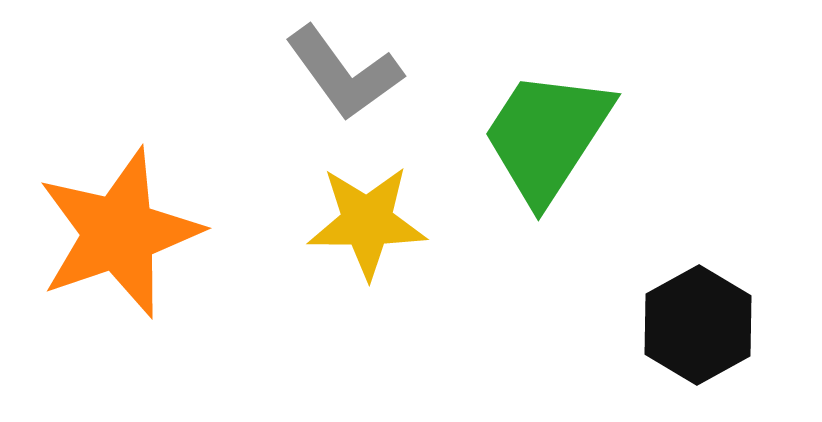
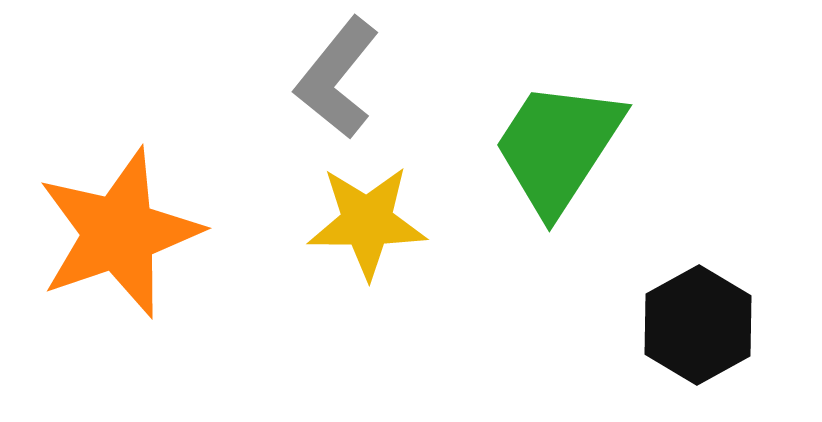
gray L-shape: moved 7 px left, 5 px down; rotated 75 degrees clockwise
green trapezoid: moved 11 px right, 11 px down
